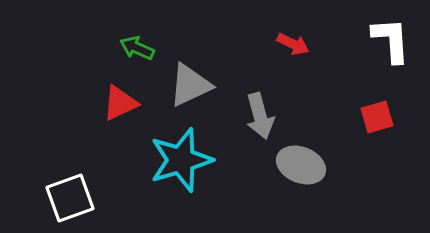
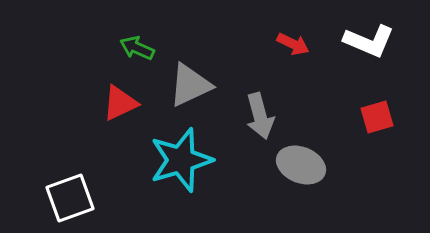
white L-shape: moved 22 px left, 1 px down; rotated 117 degrees clockwise
